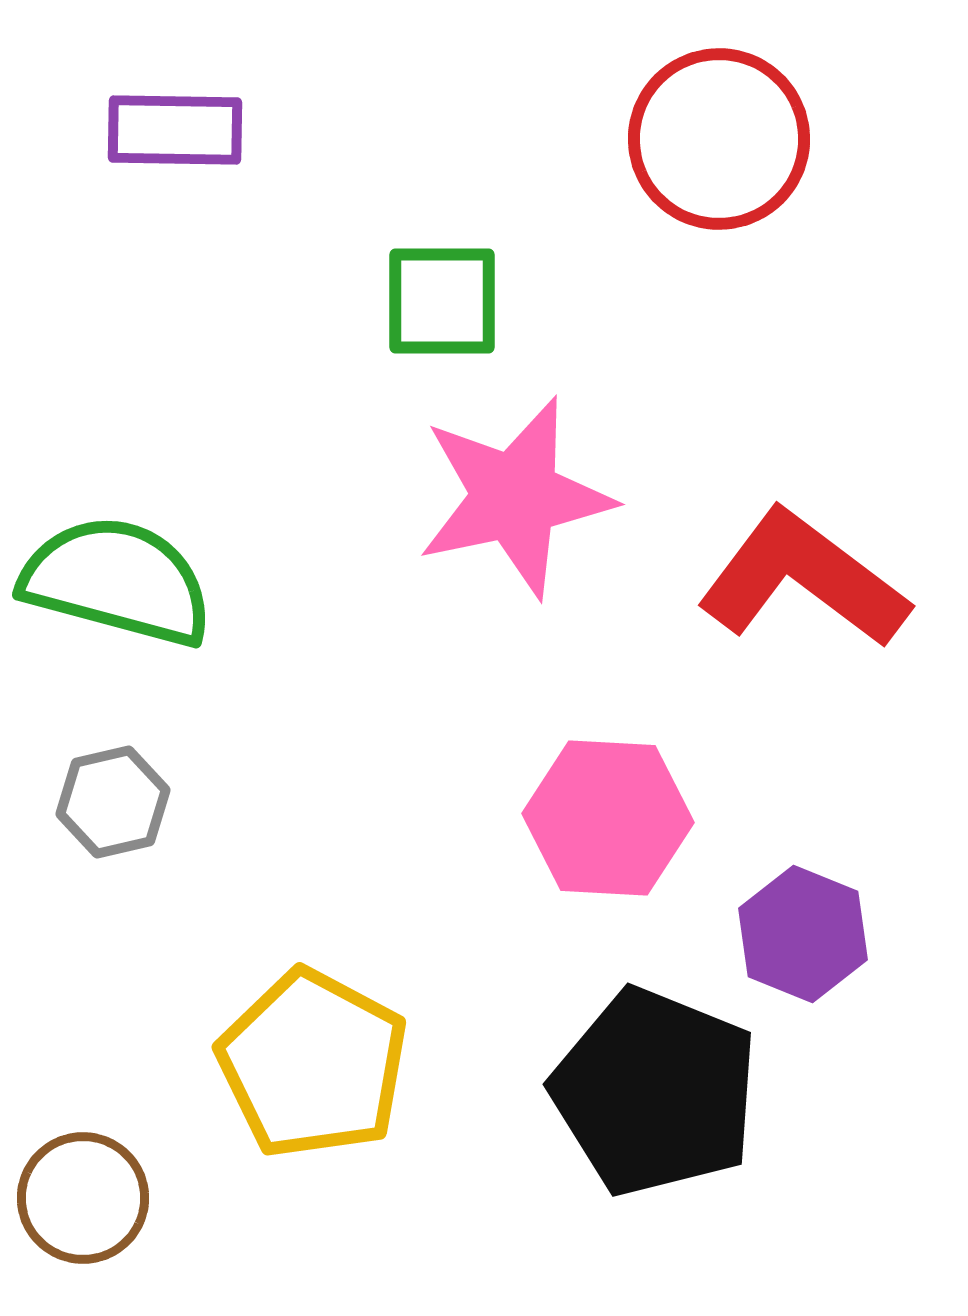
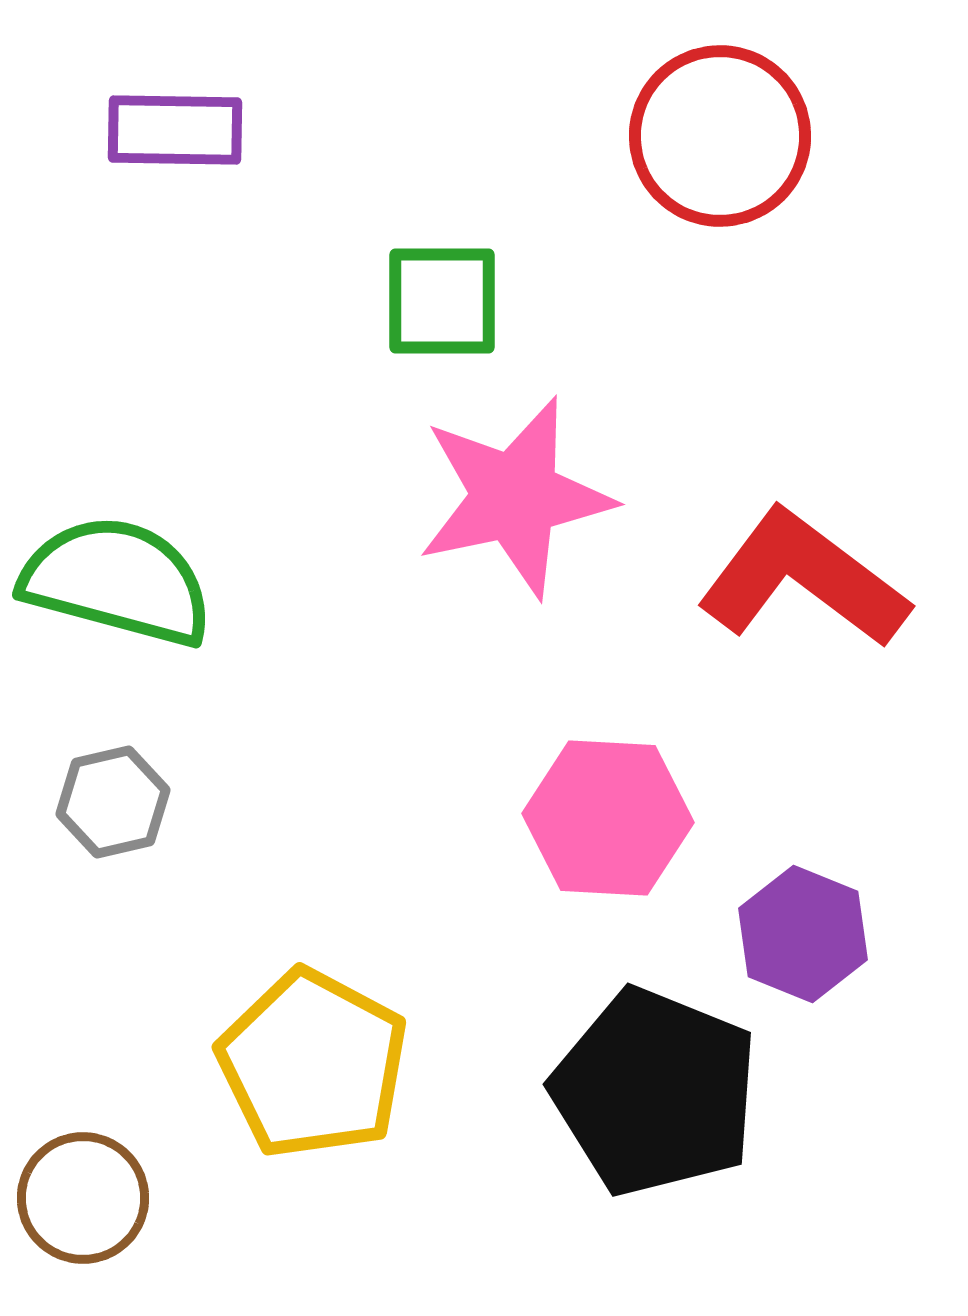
red circle: moved 1 px right, 3 px up
